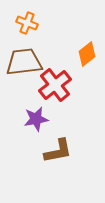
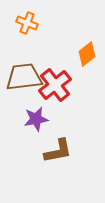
brown trapezoid: moved 15 px down
